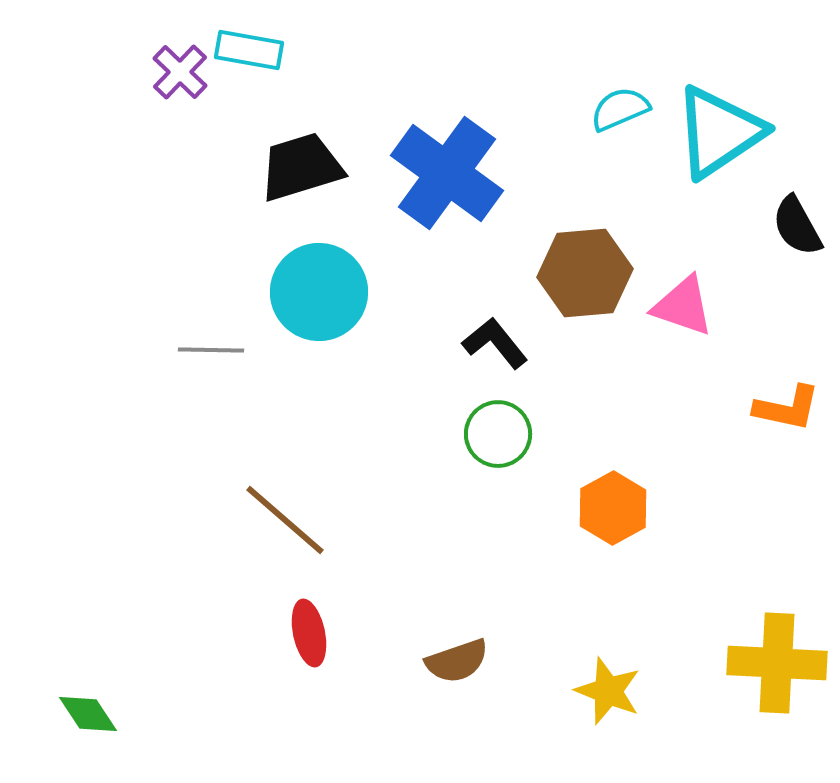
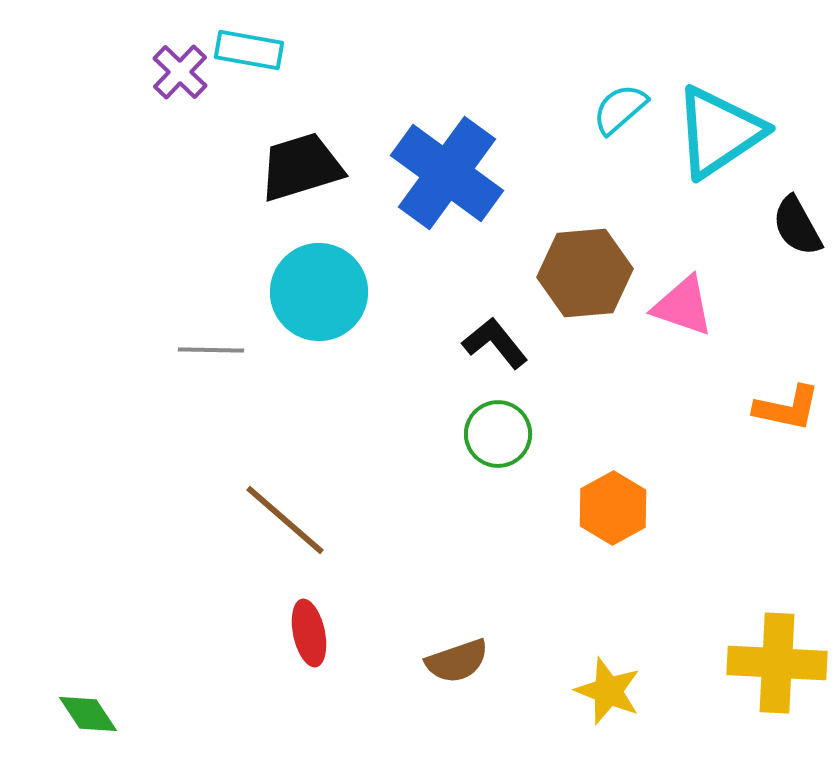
cyan semicircle: rotated 18 degrees counterclockwise
